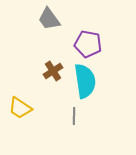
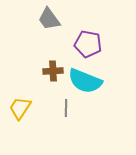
brown cross: rotated 30 degrees clockwise
cyan semicircle: rotated 120 degrees clockwise
yellow trapezoid: rotated 90 degrees clockwise
gray line: moved 8 px left, 8 px up
